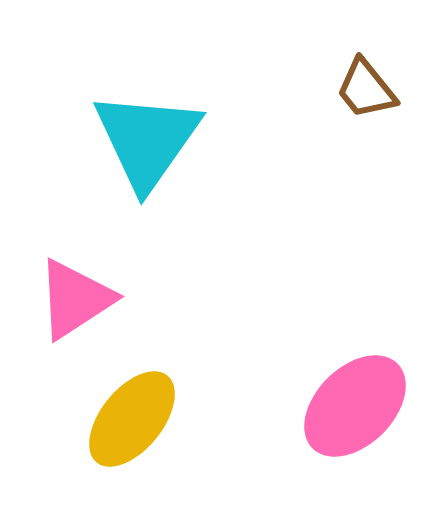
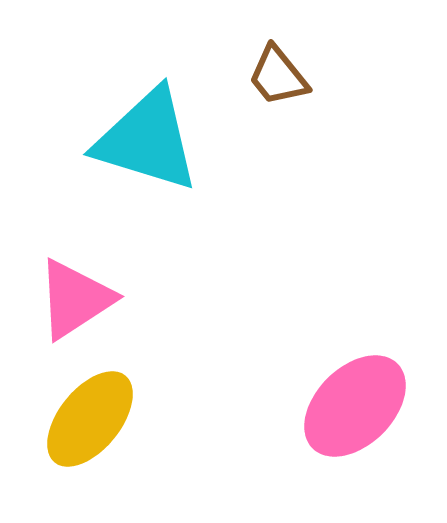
brown trapezoid: moved 88 px left, 13 px up
cyan triangle: rotated 48 degrees counterclockwise
yellow ellipse: moved 42 px left
